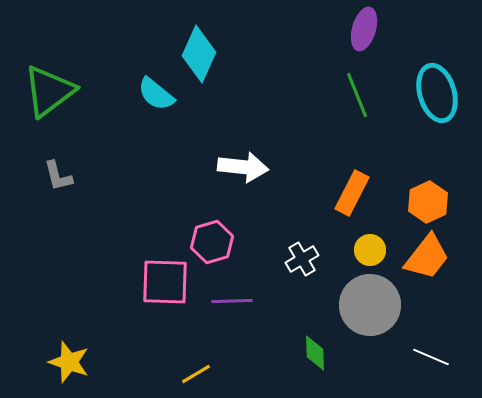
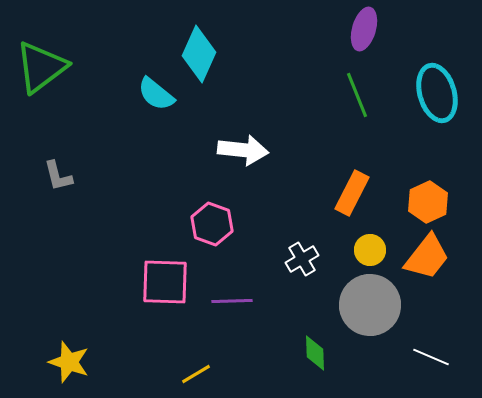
green triangle: moved 8 px left, 24 px up
white arrow: moved 17 px up
pink hexagon: moved 18 px up; rotated 24 degrees counterclockwise
